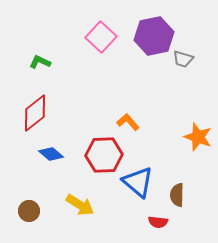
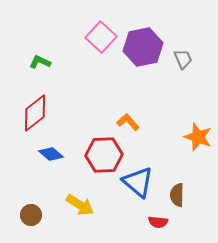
purple hexagon: moved 11 px left, 11 px down
gray trapezoid: rotated 130 degrees counterclockwise
brown circle: moved 2 px right, 4 px down
